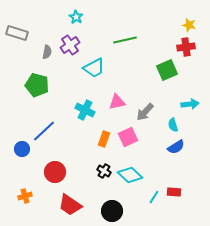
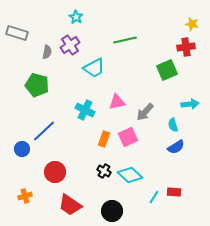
yellow star: moved 3 px right, 1 px up
